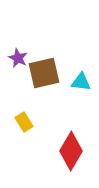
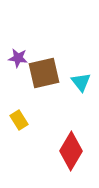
purple star: rotated 18 degrees counterclockwise
cyan triangle: rotated 45 degrees clockwise
yellow rectangle: moved 5 px left, 2 px up
